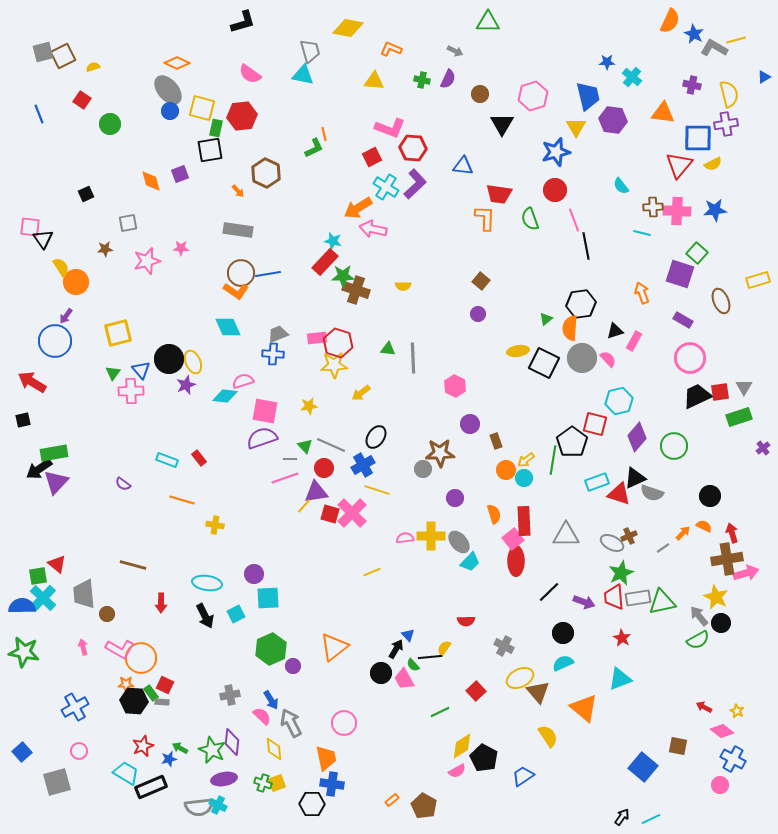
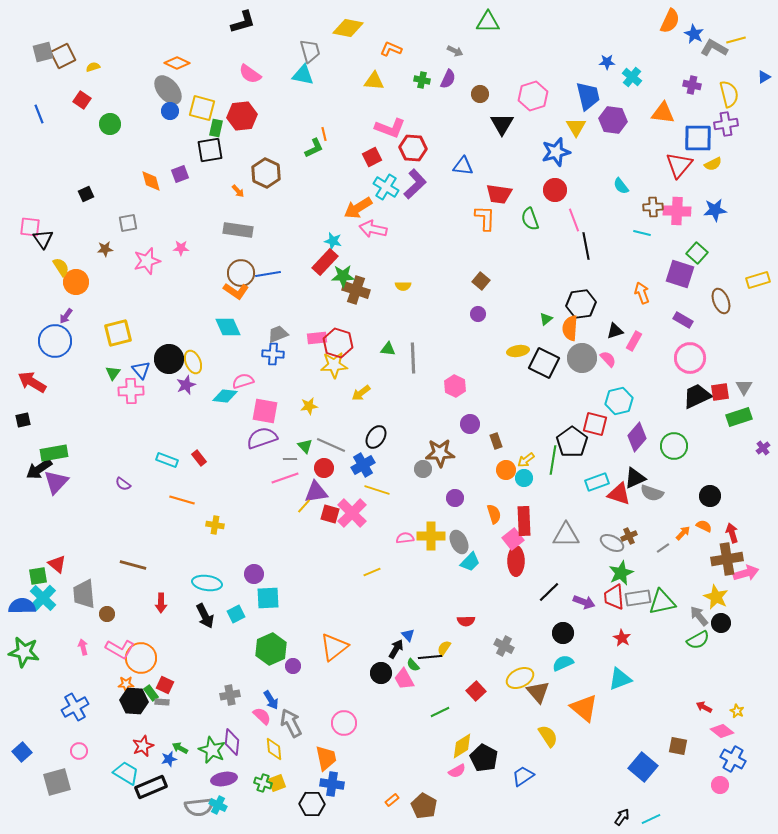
gray ellipse at (459, 542): rotated 15 degrees clockwise
